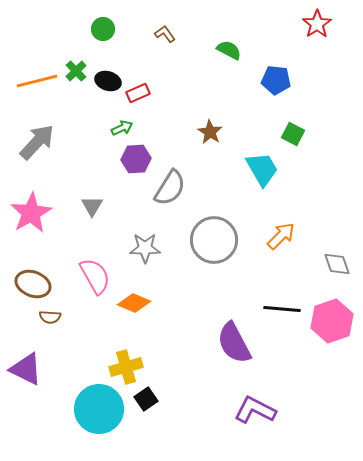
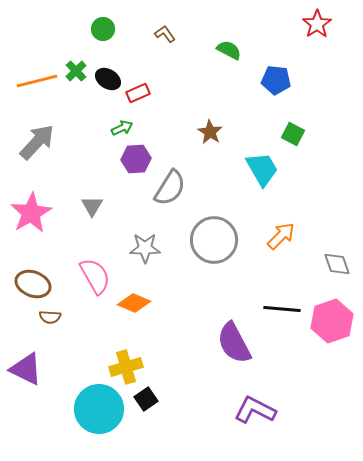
black ellipse: moved 2 px up; rotated 15 degrees clockwise
